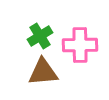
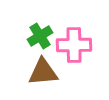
pink cross: moved 6 px left
